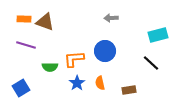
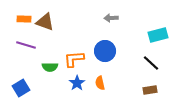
brown rectangle: moved 21 px right
